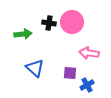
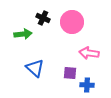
black cross: moved 6 px left, 5 px up; rotated 16 degrees clockwise
blue cross: rotated 32 degrees clockwise
